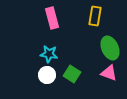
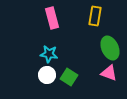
green square: moved 3 px left, 3 px down
